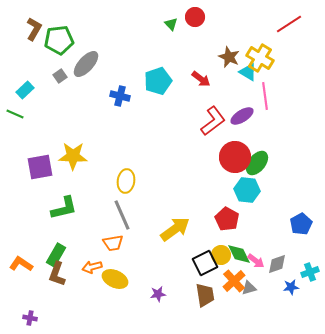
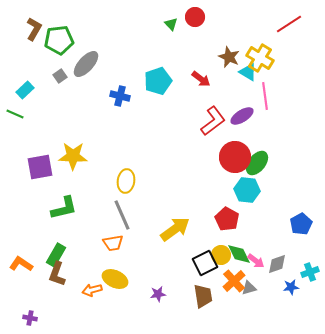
orange arrow at (92, 267): moved 23 px down
brown trapezoid at (205, 295): moved 2 px left, 1 px down
